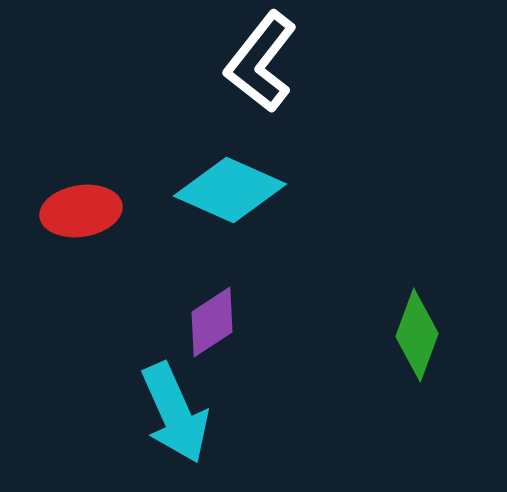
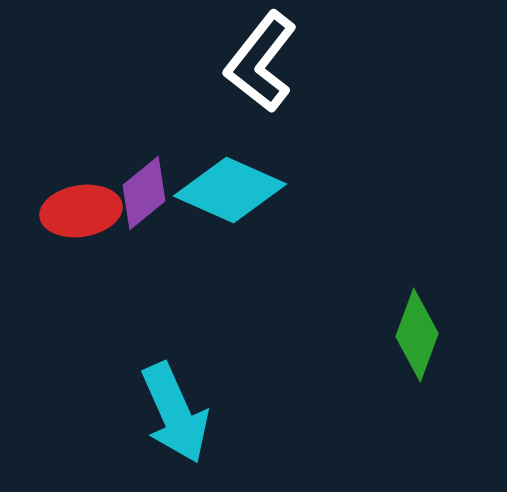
purple diamond: moved 68 px left, 129 px up; rotated 6 degrees counterclockwise
